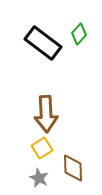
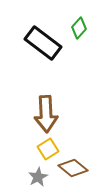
green diamond: moved 6 px up
yellow square: moved 6 px right, 1 px down
brown diamond: rotated 48 degrees counterclockwise
gray star: moved 1 px left, 1 px up; rotated 18 degrees clockwise
